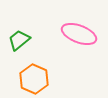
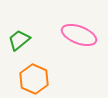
pink ellipse: moved 1 px down
